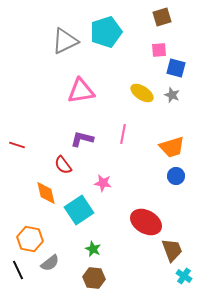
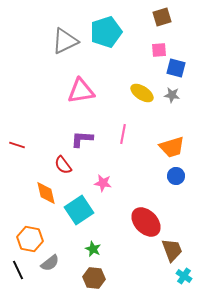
gray star: rotated 14 degrees counterclockwise
purple L-shape: rotated 10 degrees counterclockwise
red ellipse: rotated 16 degrees clockwise
